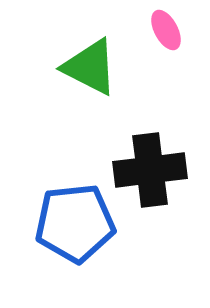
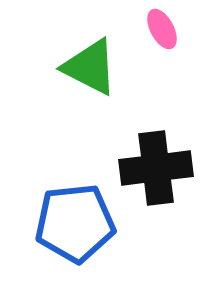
pink ellipse: moved 4 px left, 1 px up
black cross: moved 6 px right, 2 px up
